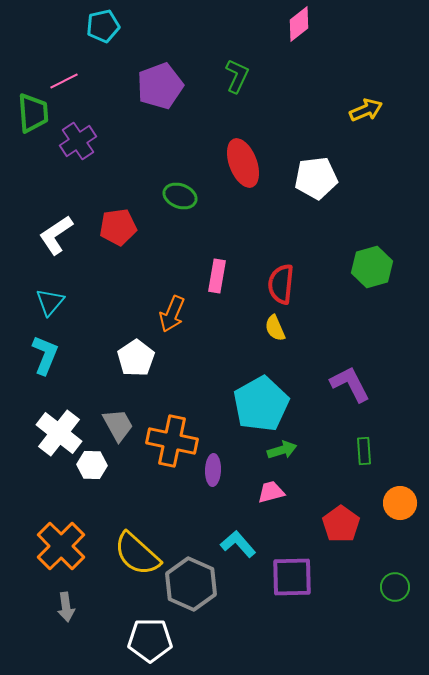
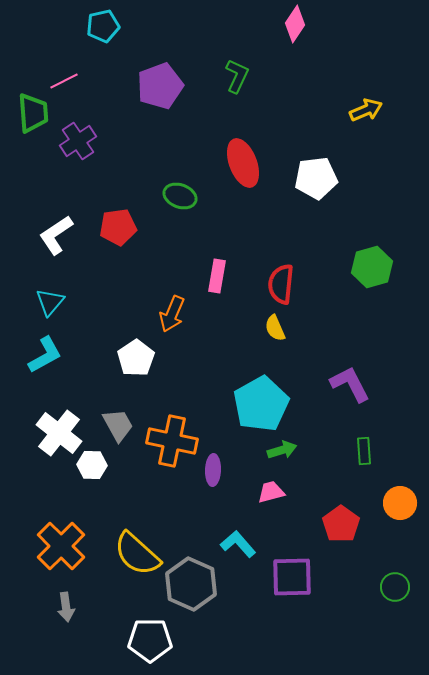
pink diamond at (299, 24): moved 4 px left; rotated 18 degrees counterclockwise
cyan L-shape at (45, 355): rotated 39 degrees clockwise
